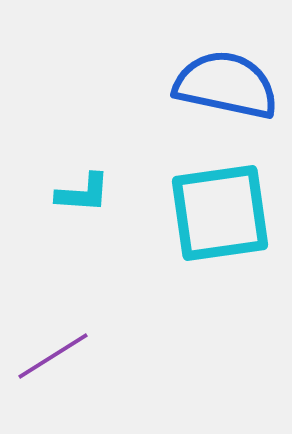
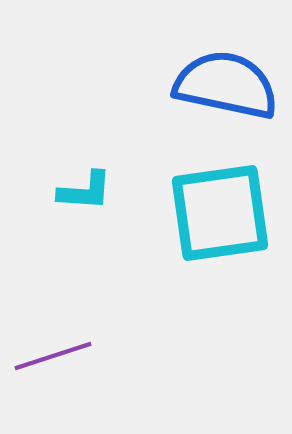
cyan L-shape: moved 2 px right, 2 px up
purple line: rotated 14 degrees clockwise
